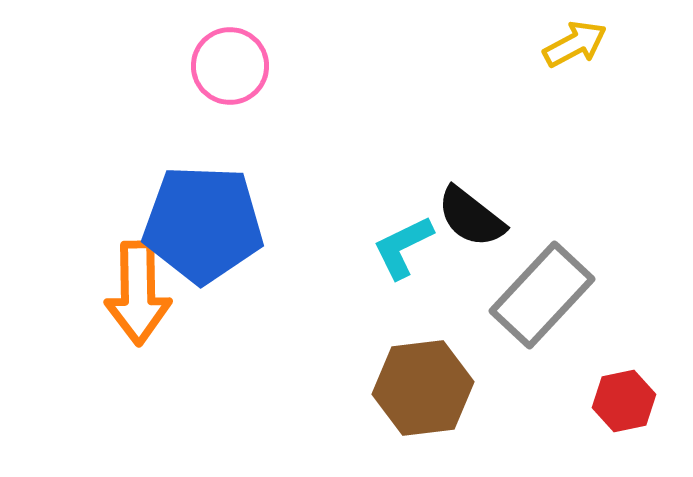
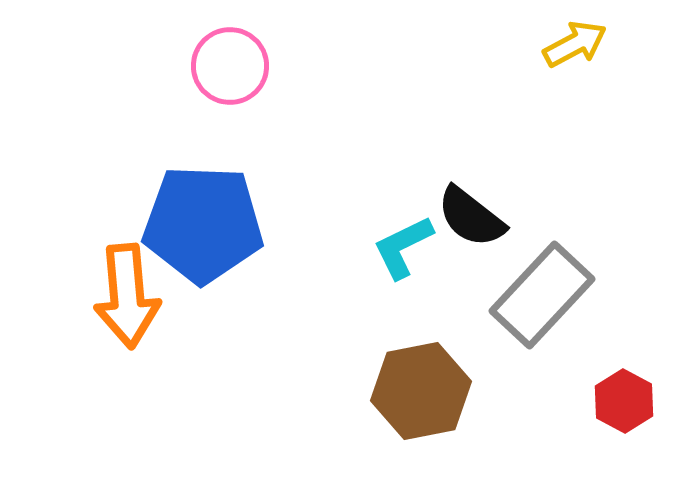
orange arrow: moved 11 px left, 3 px down; rotated 4 degrees counterclockwise
brown hexagon: moved 2 px left, 3 px down; rotated 4 degrees counterclockwise
red hexagon: rotated 20 degrees counterclockwise
